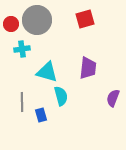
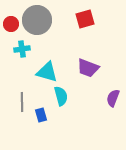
purple trapezoid: rotated 105 degrees clockwise
